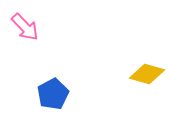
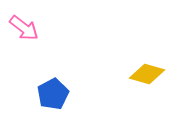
pink arrow: moved 1 px left, 1 px down; rotated 8 degrees counterclockwise
